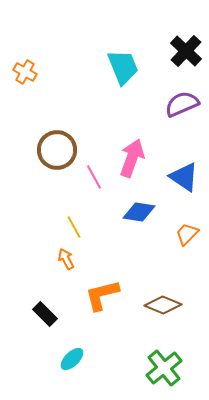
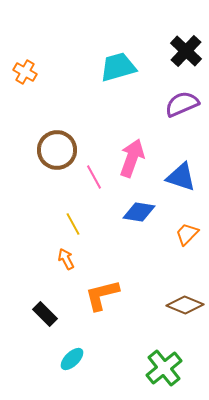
cyan trapezoid: moved 5 px left; rotated 84 degrees counterclockwise
blue triangle: moved 3 px left; rotated 16 degrees counterclockwise
yellow line: moved 1 px left, 3 px up
brown diamond: moved 22 px right
